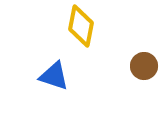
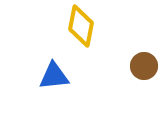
blue triangle: rotated 24 degrees counterclockwise
